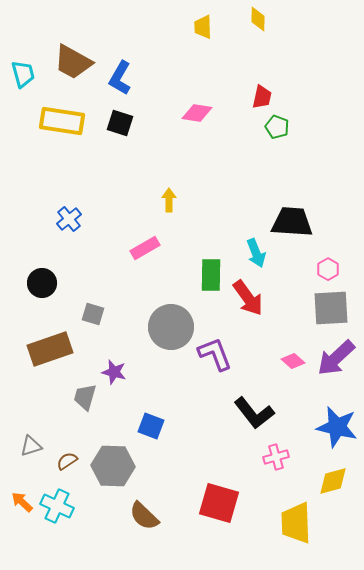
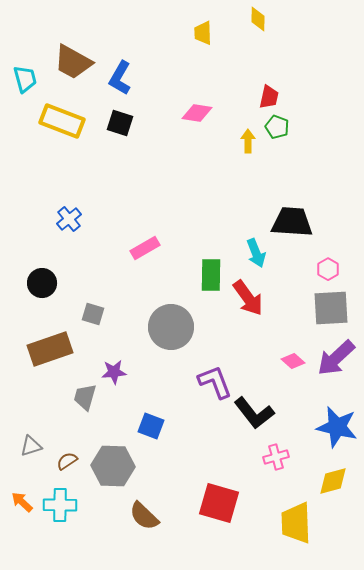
yellow trapezoid at (203, 27): moved 6 px down
cyan trapezoid at (23, 74): moved 2 px right, 5 px down
red trapezoid at (262, 97): moved 7 px right
yellow rectangle at (62, 121): rotated 12 degrees clockwise
yellow arrow at (169, 200): moved 79 px right, 59 px up
purple L-shape at (215, 354): moved 28 px down
purple star at (114, 372): rotated 20 degrees counterclockwise
cyan cross at (57, 506): moved 3 px right, 1 px up; rotated 24 degrees counterclockwise
